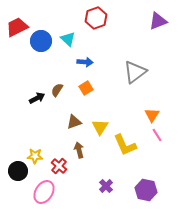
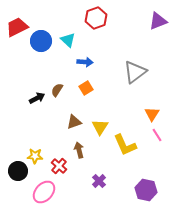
cyan triangle: moved 1 px down
orange triangle: moved 1 px up
purple cross: moved 7 px left, 5 px up
pink ellipse: rotated 10 degrees clockwise
